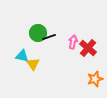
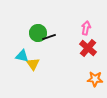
pink arrow: moved 13 px right, 14 px up
orange star: rotated 21 degrees clockwise
